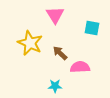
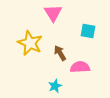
pink triangle: moved 2 px left, 2 px up
cyan square: moved 4 px left, 3 px down
brown arrow: rotated 14 degrees clockwise
cyan star: rotated 24 degrees counterclockwise
